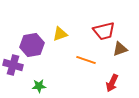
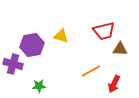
yellow triangle: moved 1 px right, 2 px down; rotated 35 degrees clockwise
brown triangle: rotated 21 degrees clockwise
orange line: moved 5 px right, 11 px down; rotated 48 degrees counterclockwise
purple cross: moved 1 px up
red arrow: moved 2 px right, 1 px down
